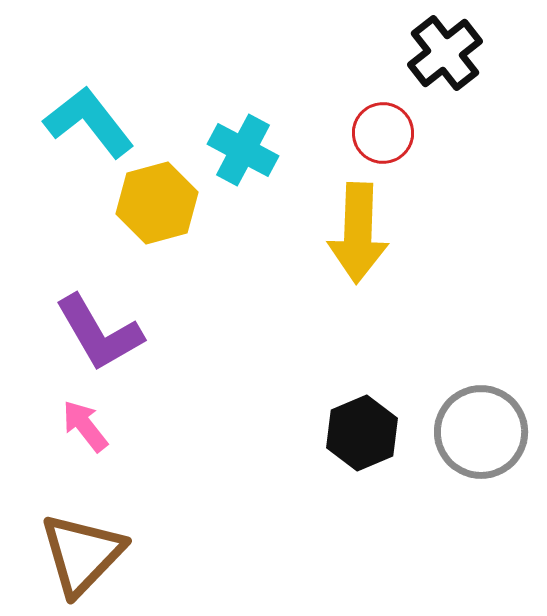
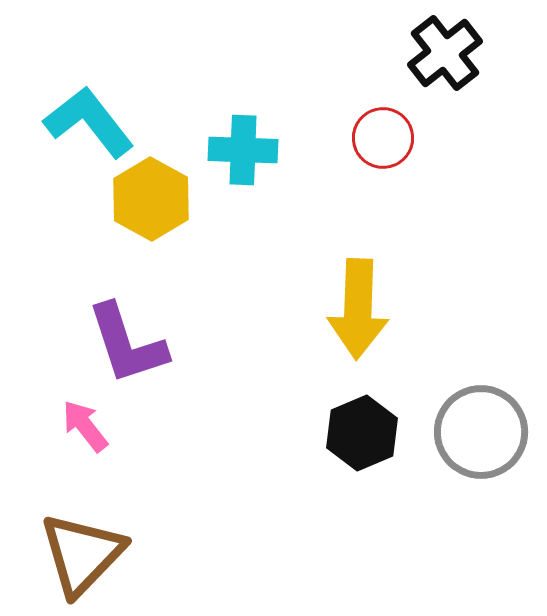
red circle: moved 5 px down
cyan cross: rotated 26 degrees counterclockwise
yellow hexagon: moved 6 px left, 4 px up; rotated 16 degrees counterclockwise
yellow arrow: moved 76 px down
purple L-shape: moved 28 px right, 11 px down; rotated 12 degrees clockwise
